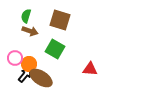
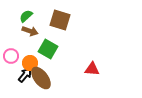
green semicircle: rotated 32 degrees clockwise
green square: moved 7 px left
pink circle: moved 4 px left, 2 px up
orange circle: moved 1 px right, 1 px up
red triangle: moved 2 px right
brown ellipse: rotated 20 degrees clockwise
